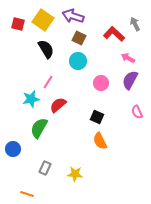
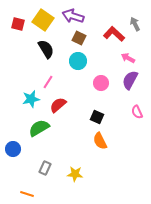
green semicircle: rotated 30 degrees clockwise
